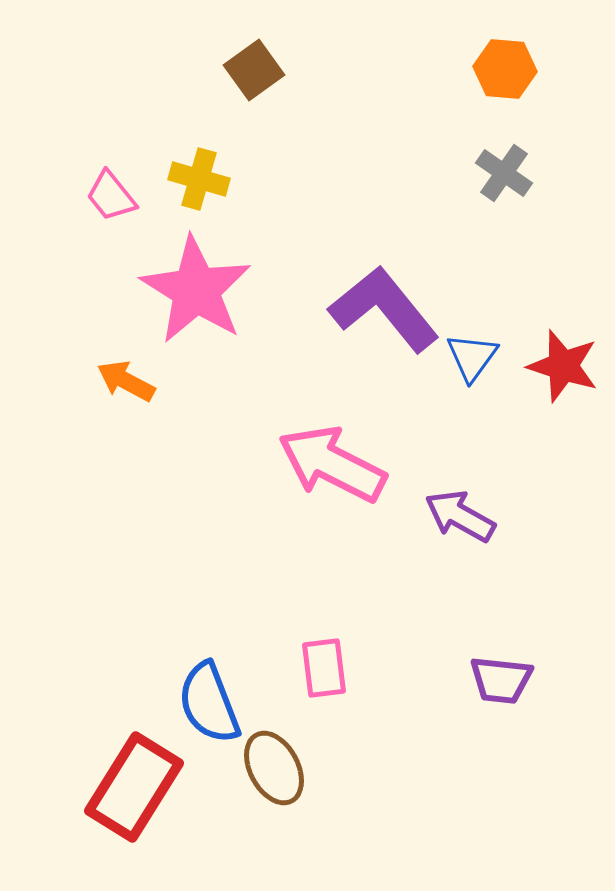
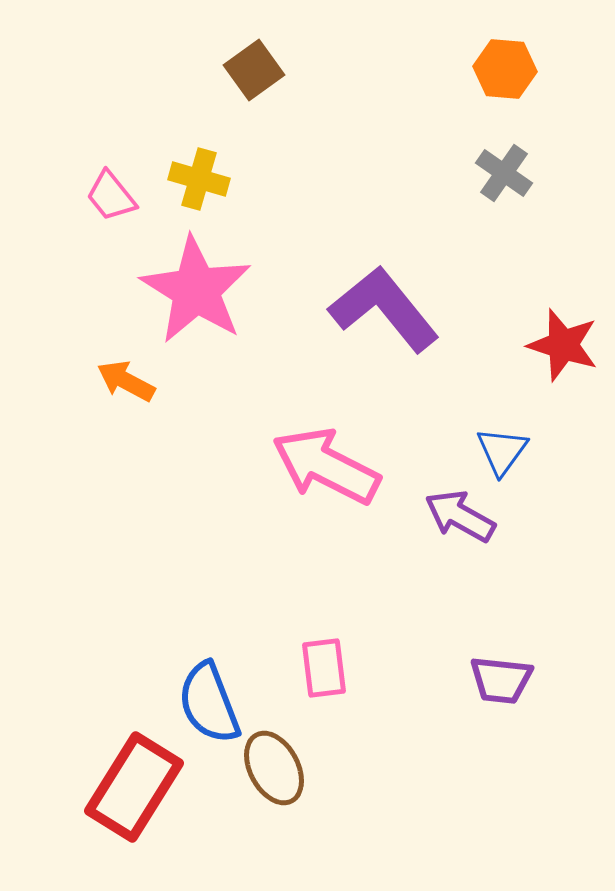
blue triangle: moved 30 px right, 94 px down
red star: moved 21 px up
pink arrow: moved 6 px left, 2 px down
